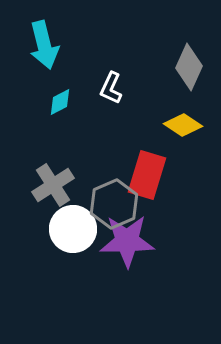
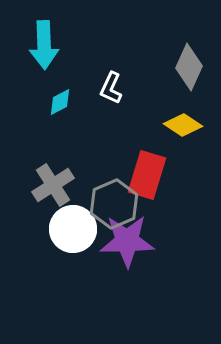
cyan arrow: rotated 12 degrees clockwise
